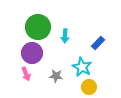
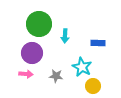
green circle: moved 1 px right, 3 px up
blue rectangle: rotated 48 degrees clockwise
pink arrow: rotated 64 degrees counterclockwise
yellow circle: moved 4 px right, 1 px up
